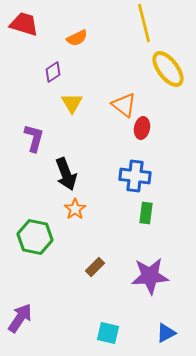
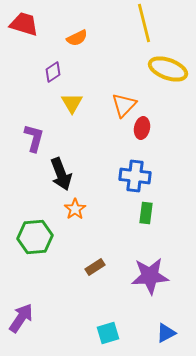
yellow ellipse: rotated 33 degrees counterclockwise
orange triangle: rotated 36 degrees clockwise
black arrow: moved 5 px left
green hexagon: rotated 16 degrees counterclockwise
brown rectangle: rotated 12 degrees clockwise
purple arrow: moved 1 px right
cyan square: rotated 30 degrees counterclockwise
